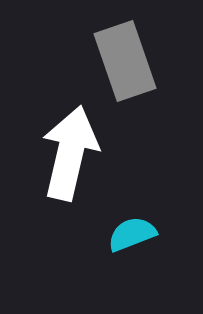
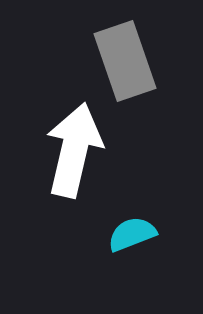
white arrow: moved 4 px right, 3 px up
